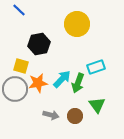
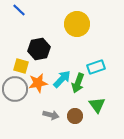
black hexagon: moved 5 px down
